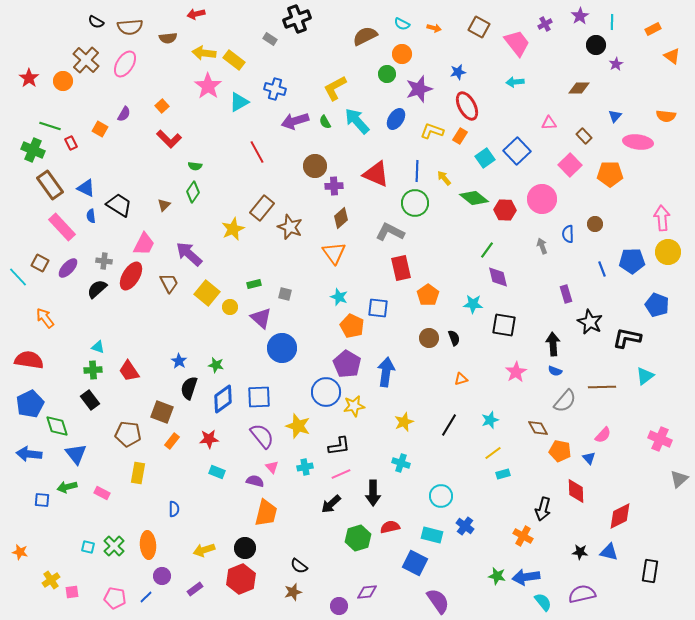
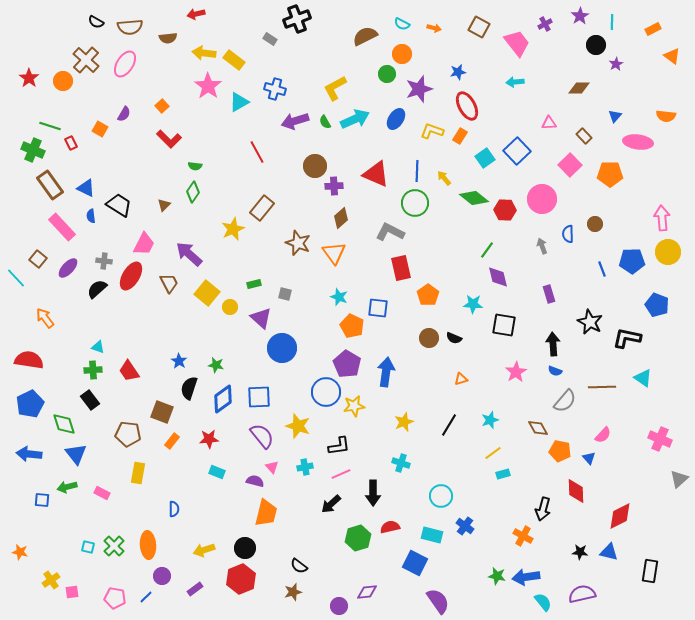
cyan arrow at (357, 121): moved 2 px left, 2 px up; rotated 108 degrees clockwise
brown star at (290, 227): moved 8 px right, 16 px down
brown square at (40, 263): moved 2 px left, 4 px up; rotated 12 degrees clockwise
cyan line at (18, 277): moved 2 px left, 1 px down
purple rectangle at (566, 294): moved 17 px left
black semicircle at (454, 338): rotated 133 degrees clockwise
cyan triangle at (645, 376): moved 2 px left, 2 px down; rotated 48 degrees counterclockwise
green diamond at (57, 426): moved 7 px right, 2 px up
